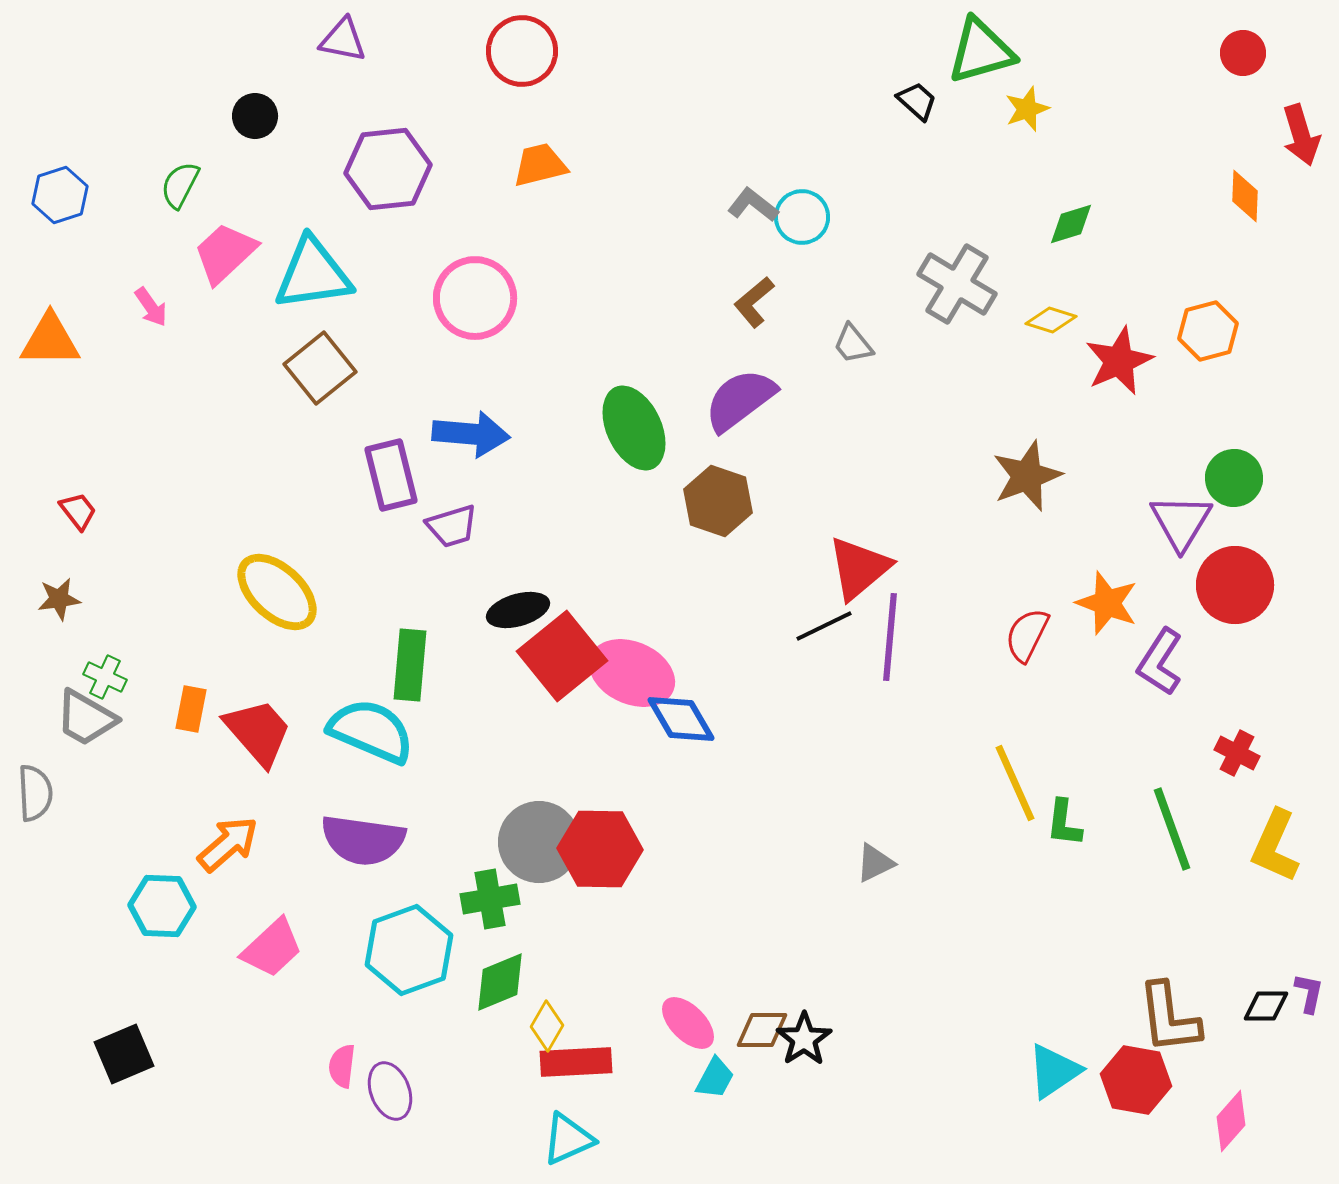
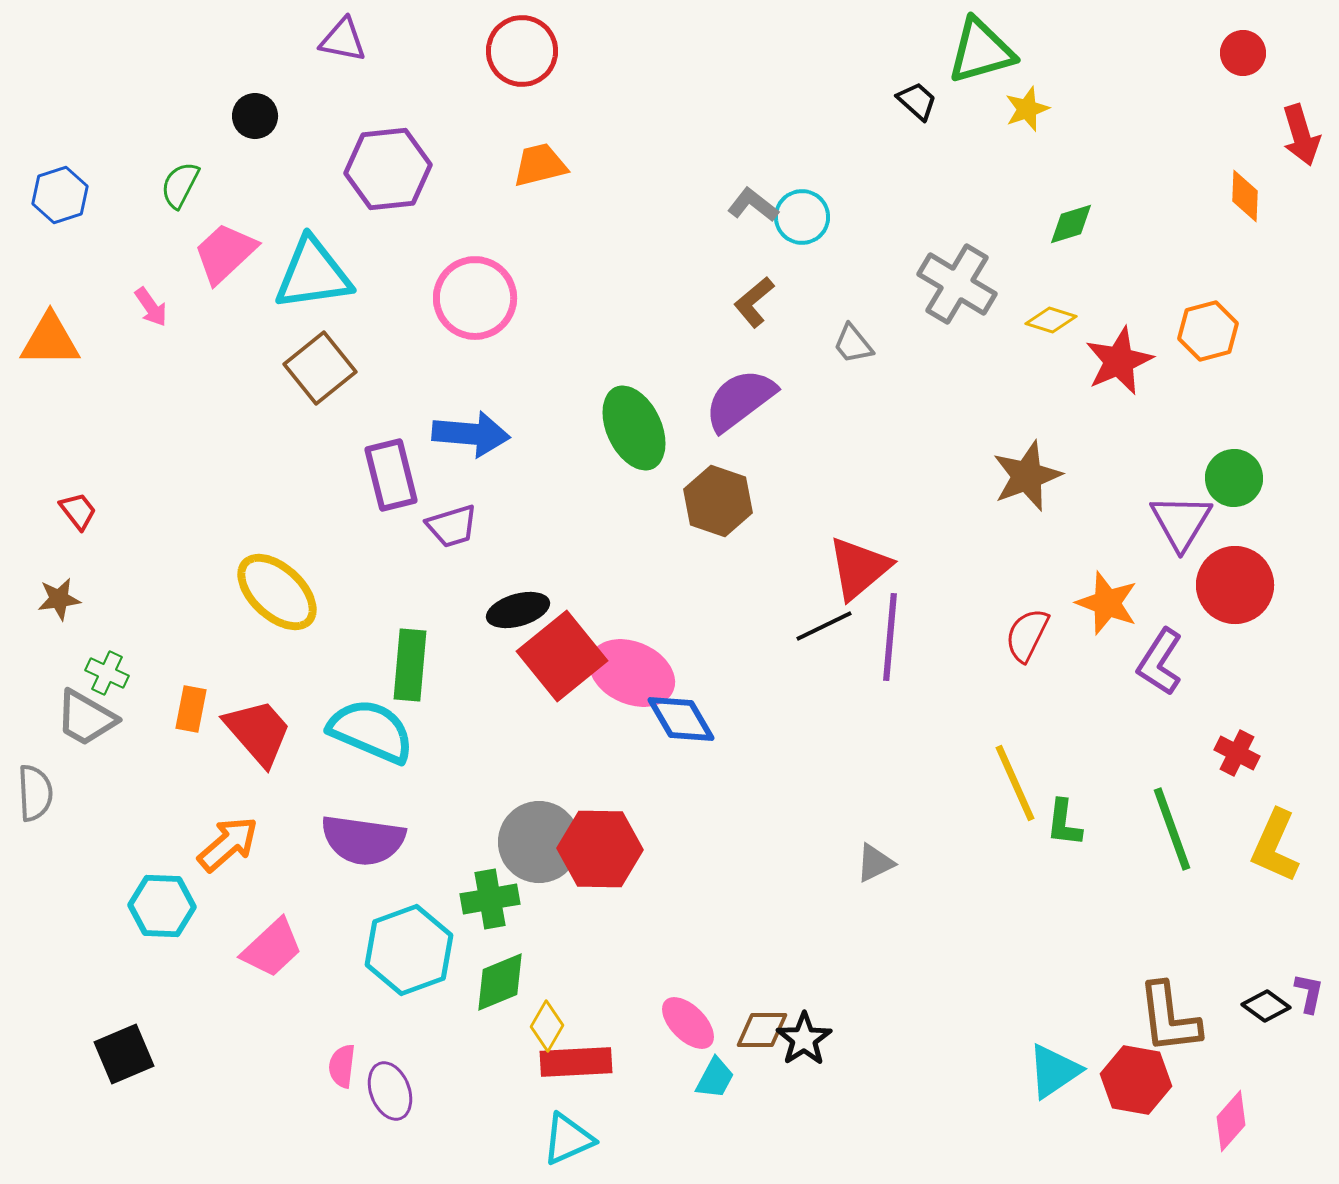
green cross at (105, 677): moved 2 px right, 4 px up
black diamond at (1266, 1006): rotated 36 degrees clockwise
